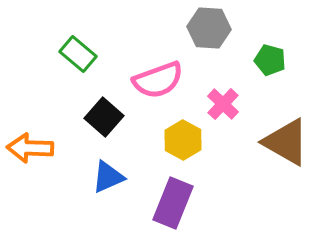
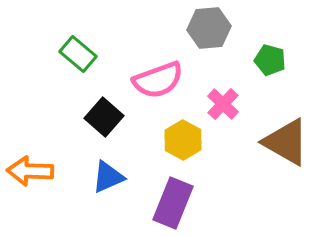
gray hexagon: rotated 9 degrees counterclockwise
orange arrow: moved 23 px down
